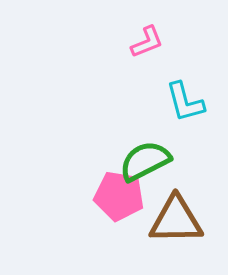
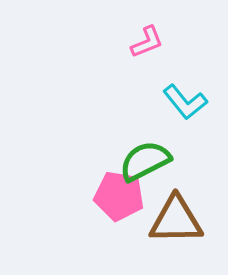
cyan L-shape: rotated 24 degrees counterclockwise
